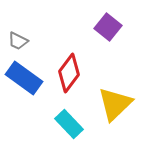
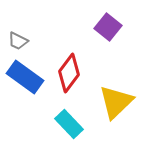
blue rectangle: moved 1 px right, 1 px up
yellow triangle: moved 1 px right, 2 px up
